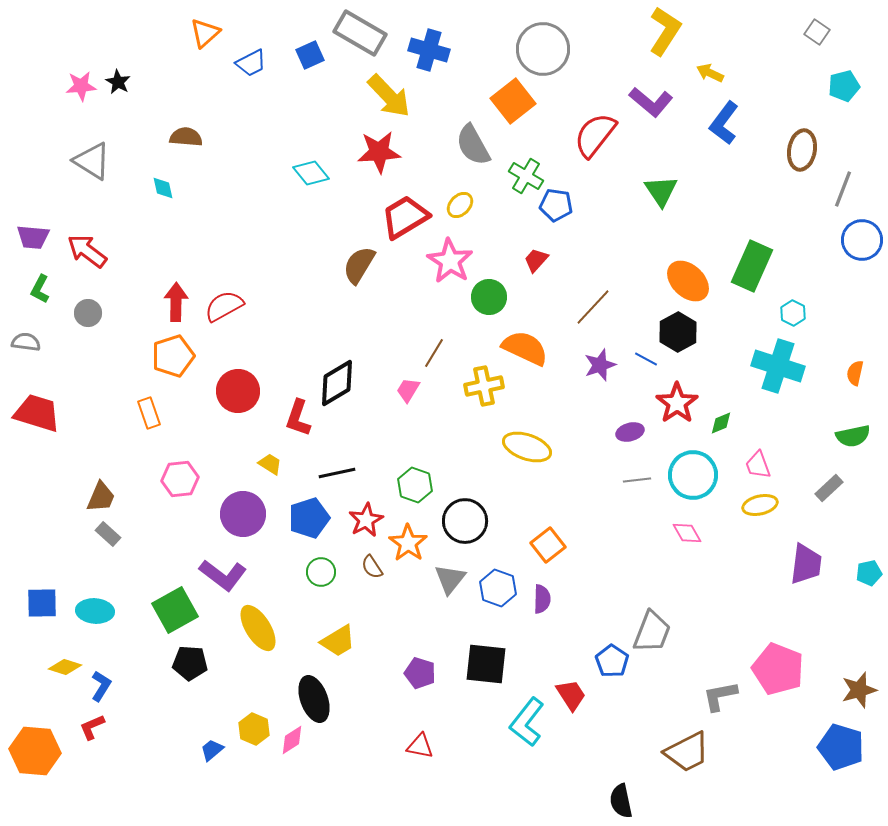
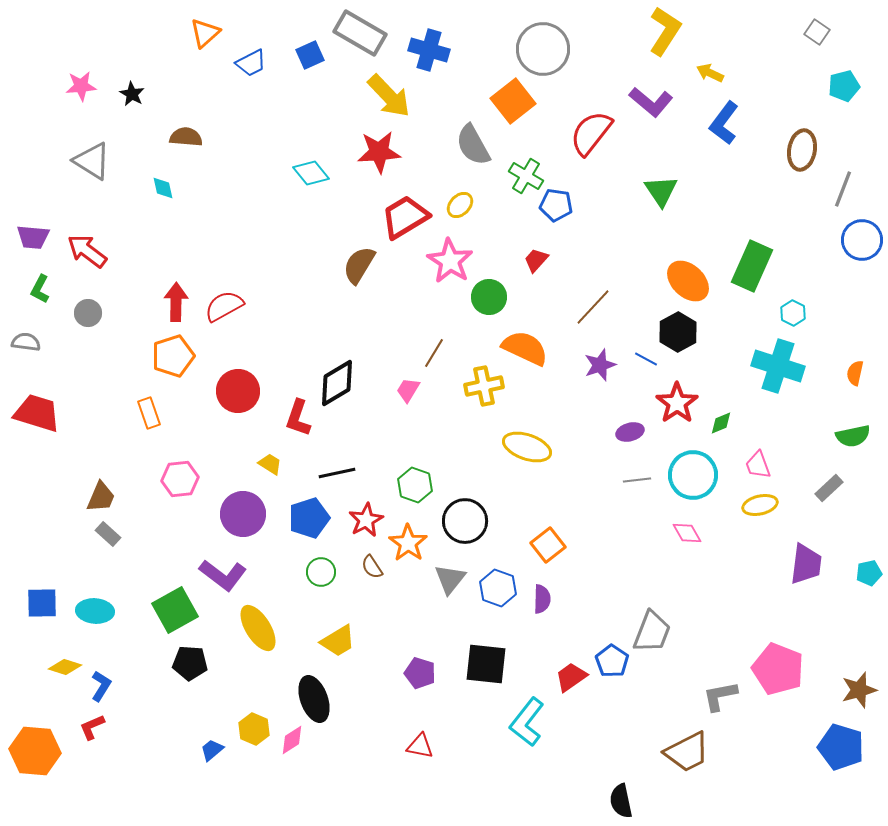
black star at (118, 82): moved 14 px right, 12 px down
red semicircle at (595, 135): moved 4 px left, 2 px up
red trapezoid at (571, 695): moved 18 px up; rotated 92 degrees counterclockwise
